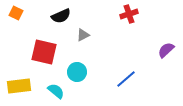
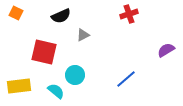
purple semicircle: rotated 12 degrees clockwise
cyan circle: moved 2 px left, 3 px down
